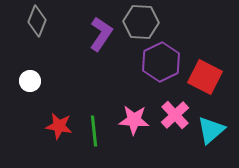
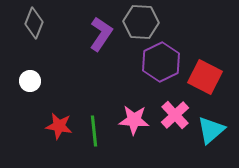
gray diamond: moved 3 px left, 2 px down
